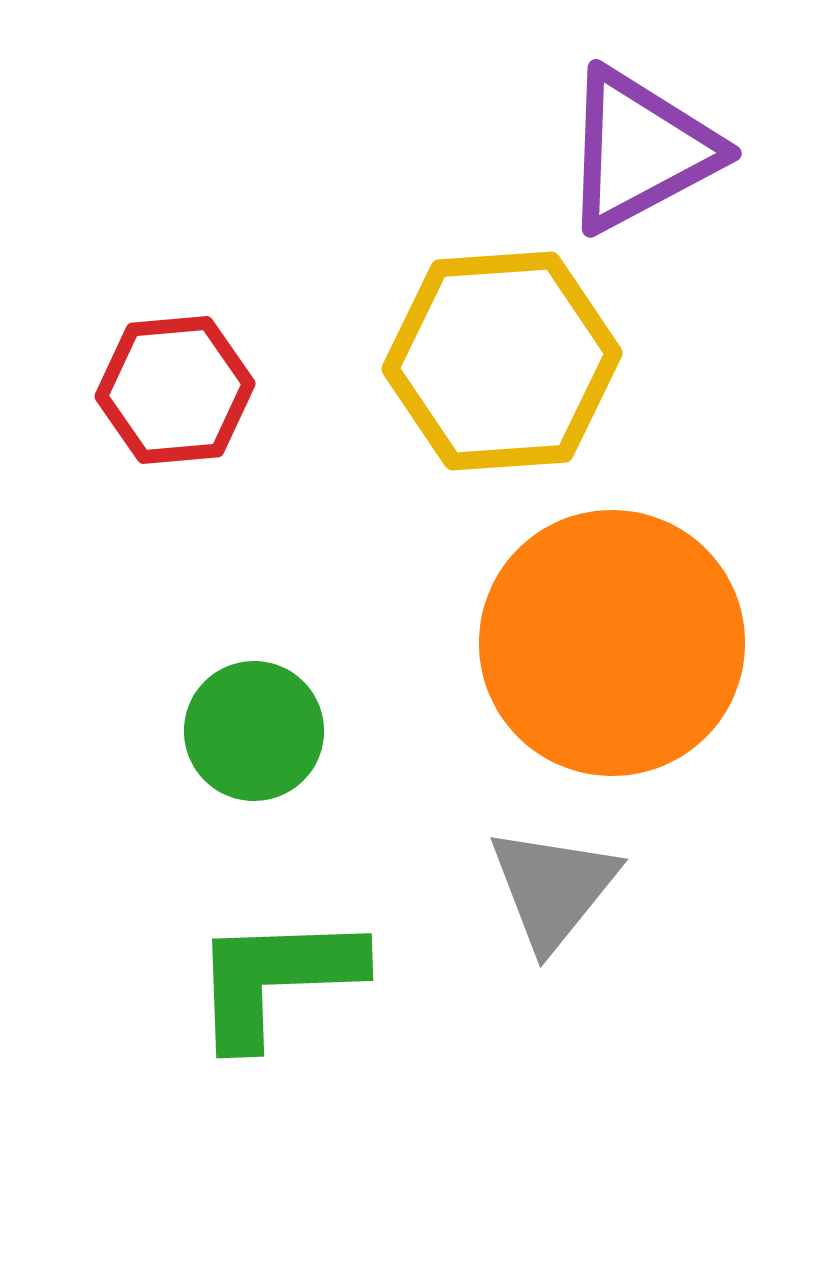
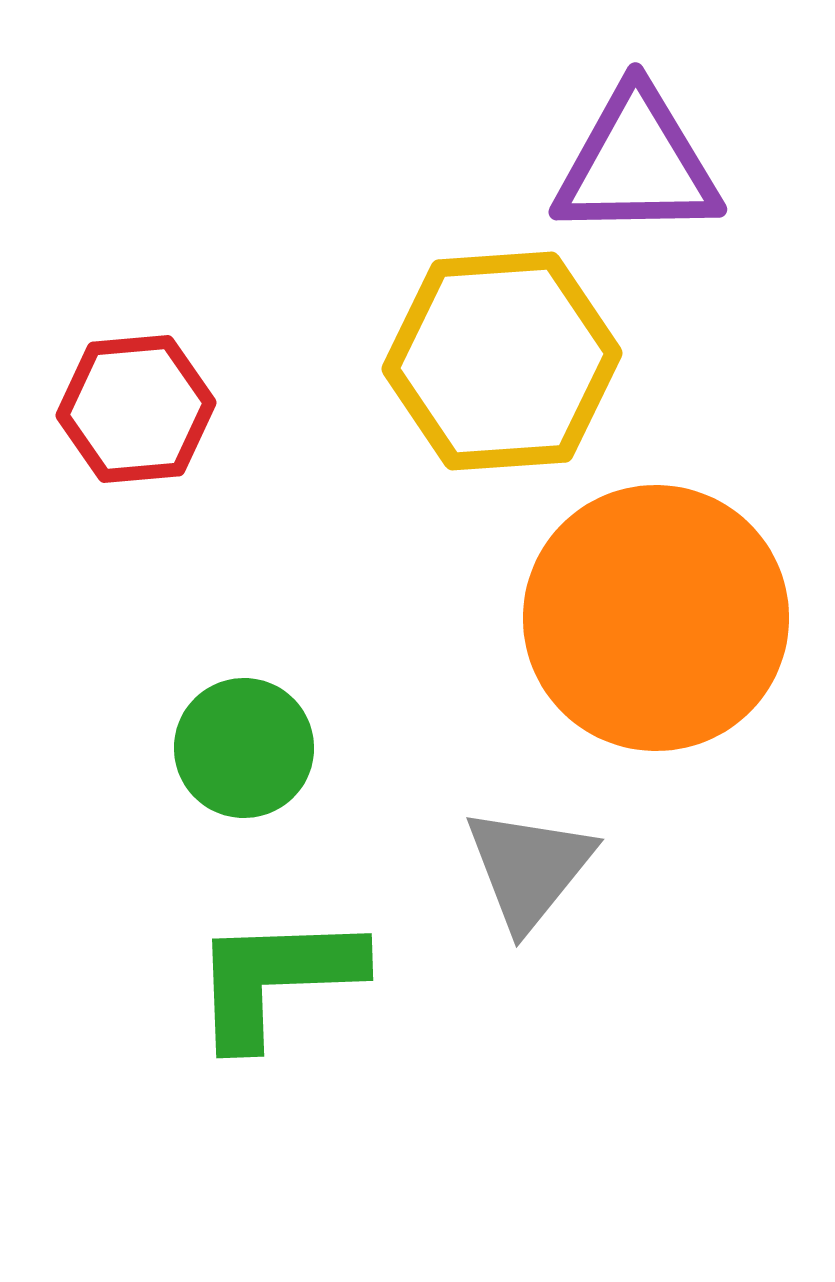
purple triangle: moved 3 px left, 14 px down; rotated 27 degrees clockwise
red hexagon: moved 39 px left, 19 px down
orange circle: moved 44 px right, 25 px up
green circle: moved 10 px left, 17 px down
gray triangle: moved 24 px left, 20 px up
